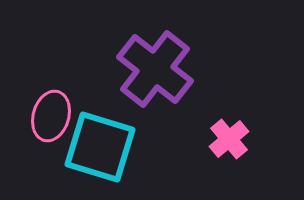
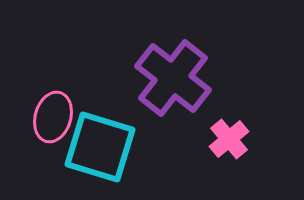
purple cross: moved 18 px right, 9 px down
pink ellipse: moved 2 px right, 1 px down
